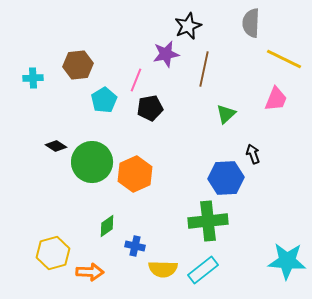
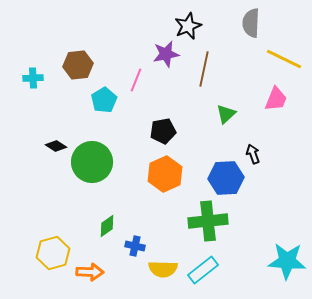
black pentagon: moved 13 px right, 23 px down
orange hexagon: moved 30 px right
